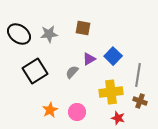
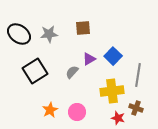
brown square: rotated 14 degrees counterclockwise
yellow cross: moved 1 px right, 1 px up
brown cross: moved 4 px left, 7 px down
